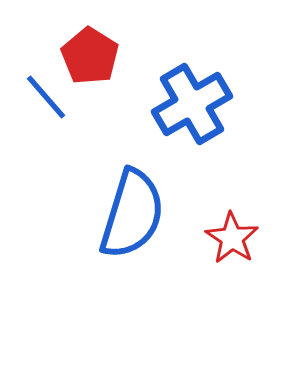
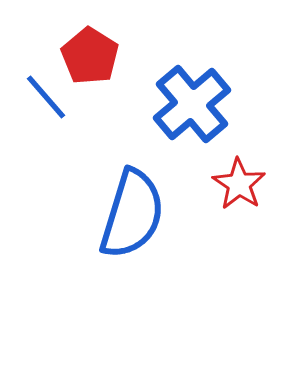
blue cross: rotated 10 degrees counterclockwise
red star: moved 7 px right, 54 px up
